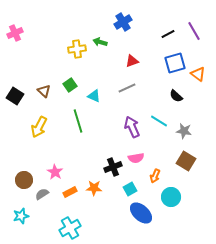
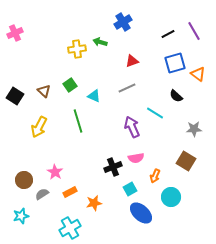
cyan line: moved 4 px left, 8 px up
gray star: moved 10 px right, 2 px up; rotated 14 degrees counterclockwise
orange star: moved 15 px down; rotated 14 degrees counterclockwise
